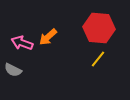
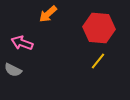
orange arrow: moved 23 px up
yellow line: moved 2 px down
